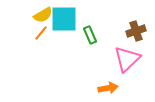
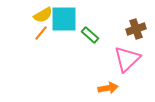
brown cross: moved 2 px up
green rectangle: rotated 24 degrees counterclockwise
